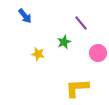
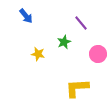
blue arrow: moved 1 px right
pink circle: moved 1 px down
